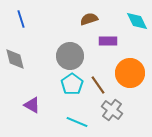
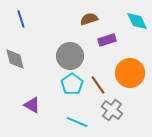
purple rectangle: moved 1 px left, 1 px up; rotated 18 degrees counterclockwise
